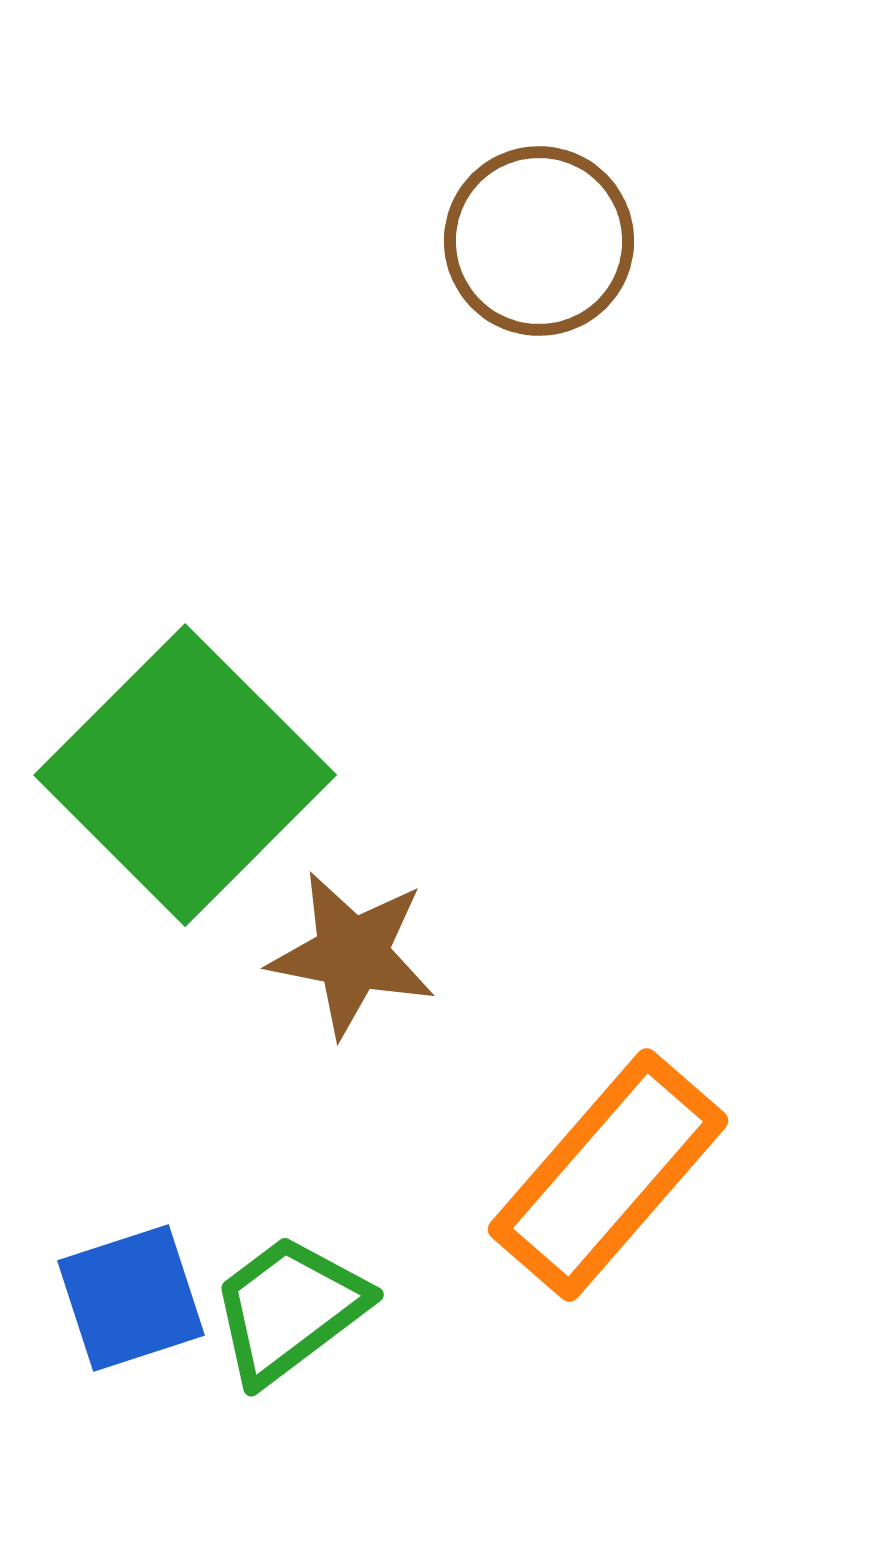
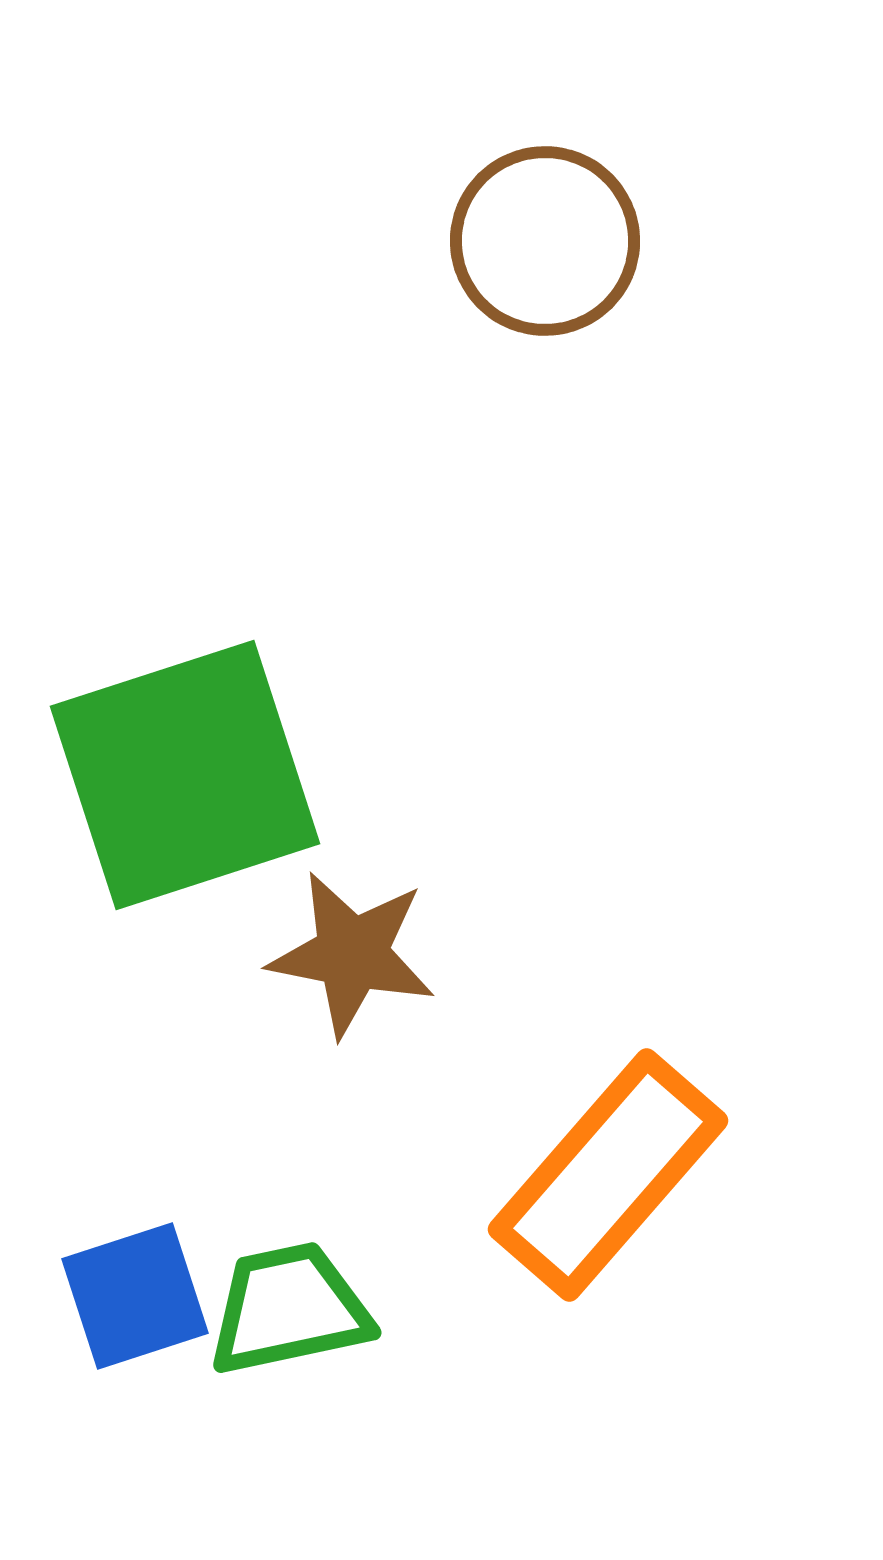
brown circle: moved 6 px right
green square: rotated 27 degrees clockwise
blue square: moved 4 px right, 2 px up
green trapezoid: rotated 25 degrees clockwise
